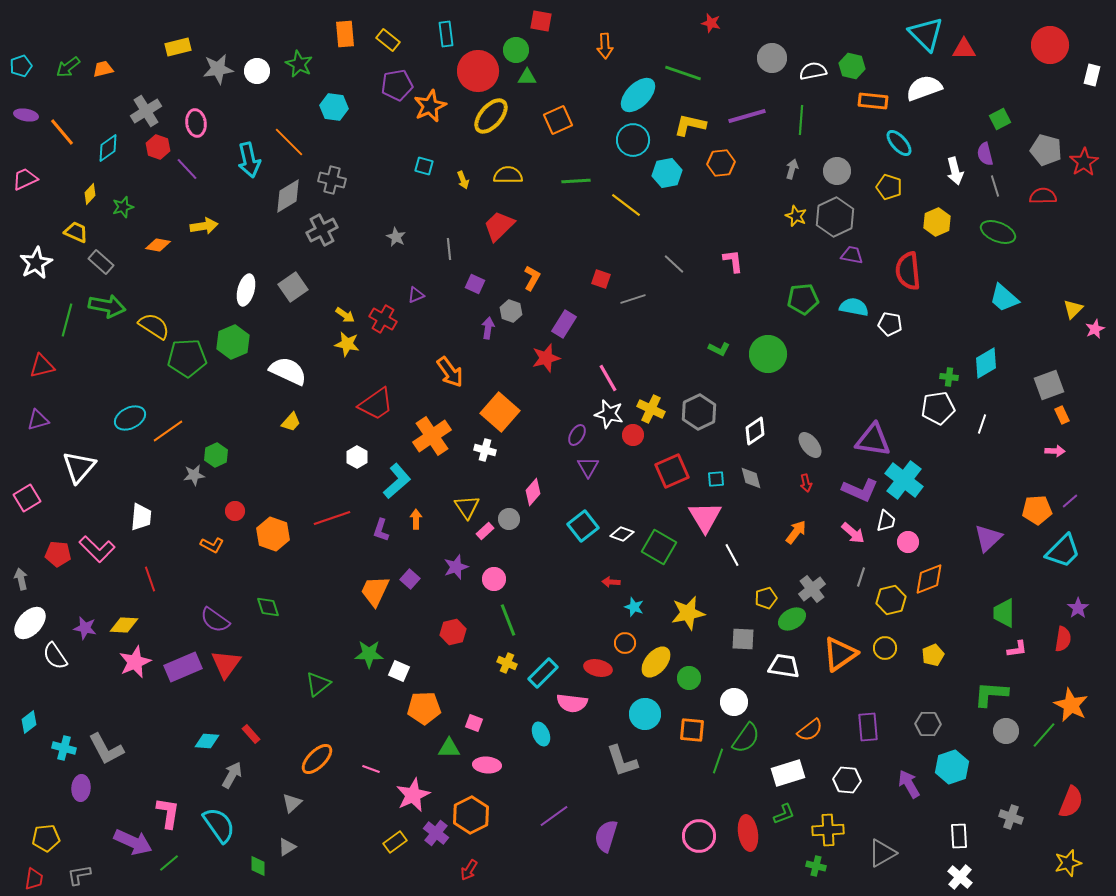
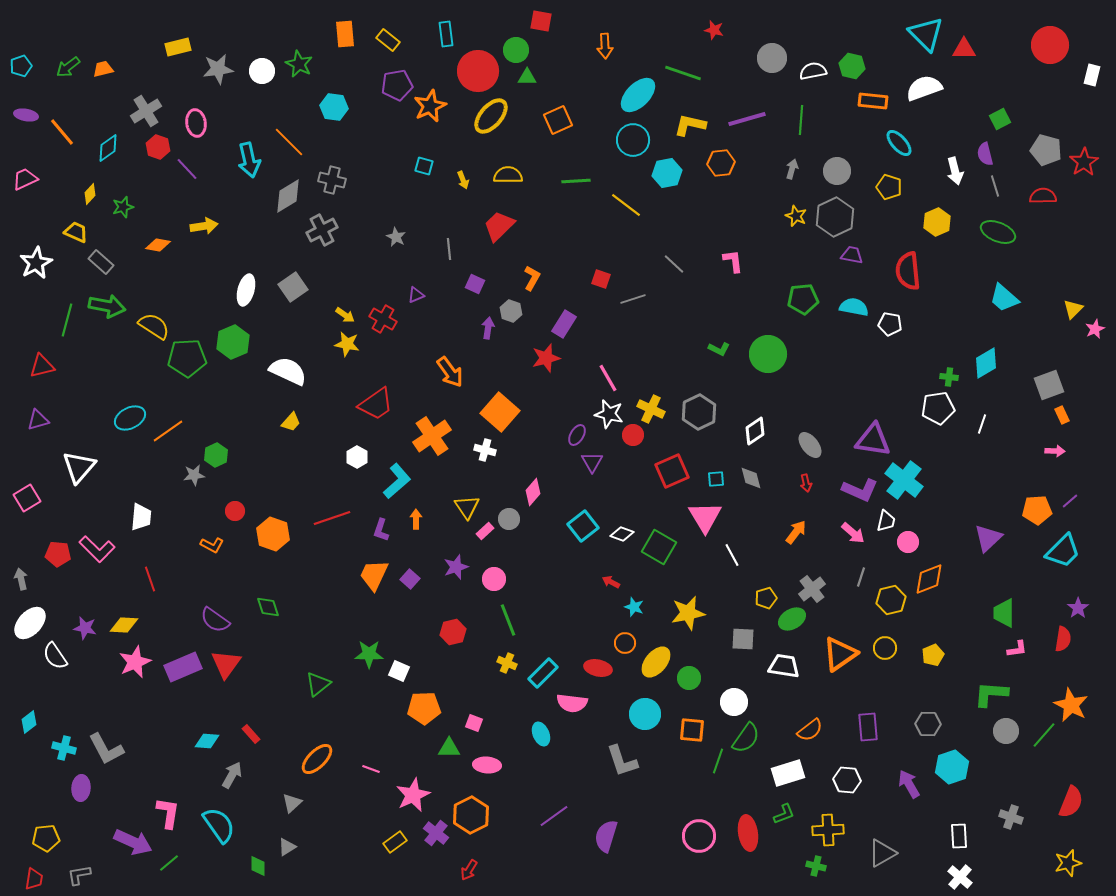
red star at (711, 23): moved 3 px right, 7 px down
white circle at (257, 71): moved 5 px right
purple line at (747, 116): moved 3 px down
purple triangle at (588, 467): moved 4 px right, 5 px up
red arrow at (611, 582): rotated 24 degrees clockwise
orange trapezoid at (375, 591): moved 1 px left, 16 px up
